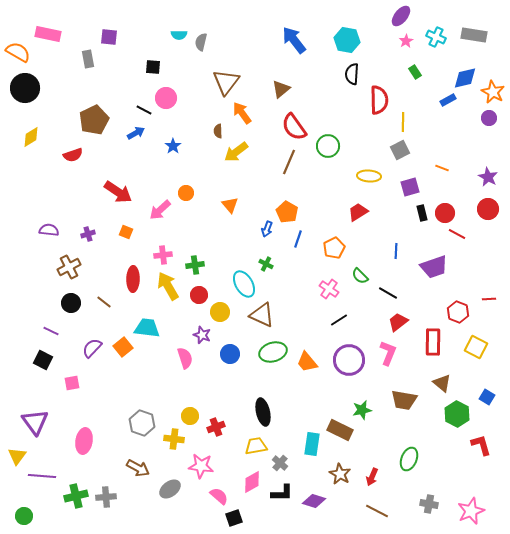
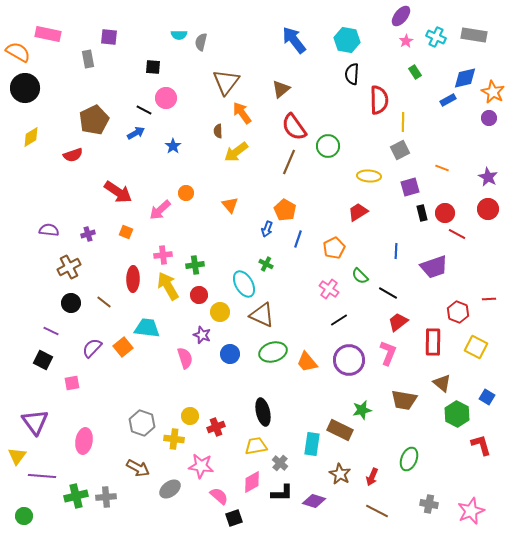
orange pentagon at (287, 212): moved 2 px left, 2 px up
